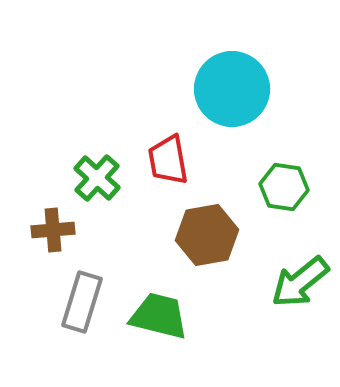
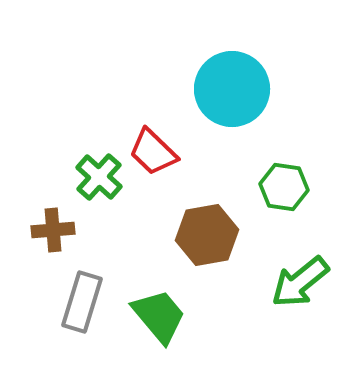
red trapezoid: moved 15 px left, 8 px up; rotated 36 degrees counterclockwise
green cross: moved 2 px right, 1 px up
green trapezoid: rotated 36 degrees clockwise
